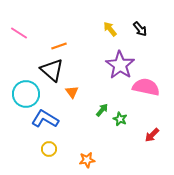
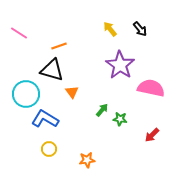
black triangle: rotated 25 degrees counterclockwise
pink semicircle: moved 5 px right, 1 px down
green star: rotated 16 degrees counterclockwise
